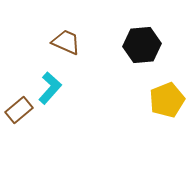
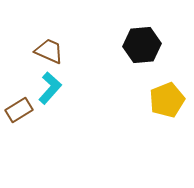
brown trapezoid: moved 17 px left, 9 px down
brown rectangle: rotated 8 degrees clockwise
